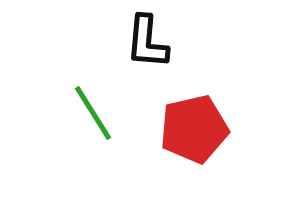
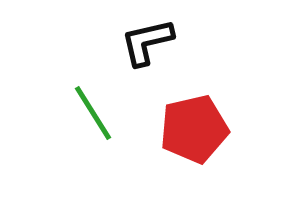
black L-shape: rotated 72 degrees clockwise
